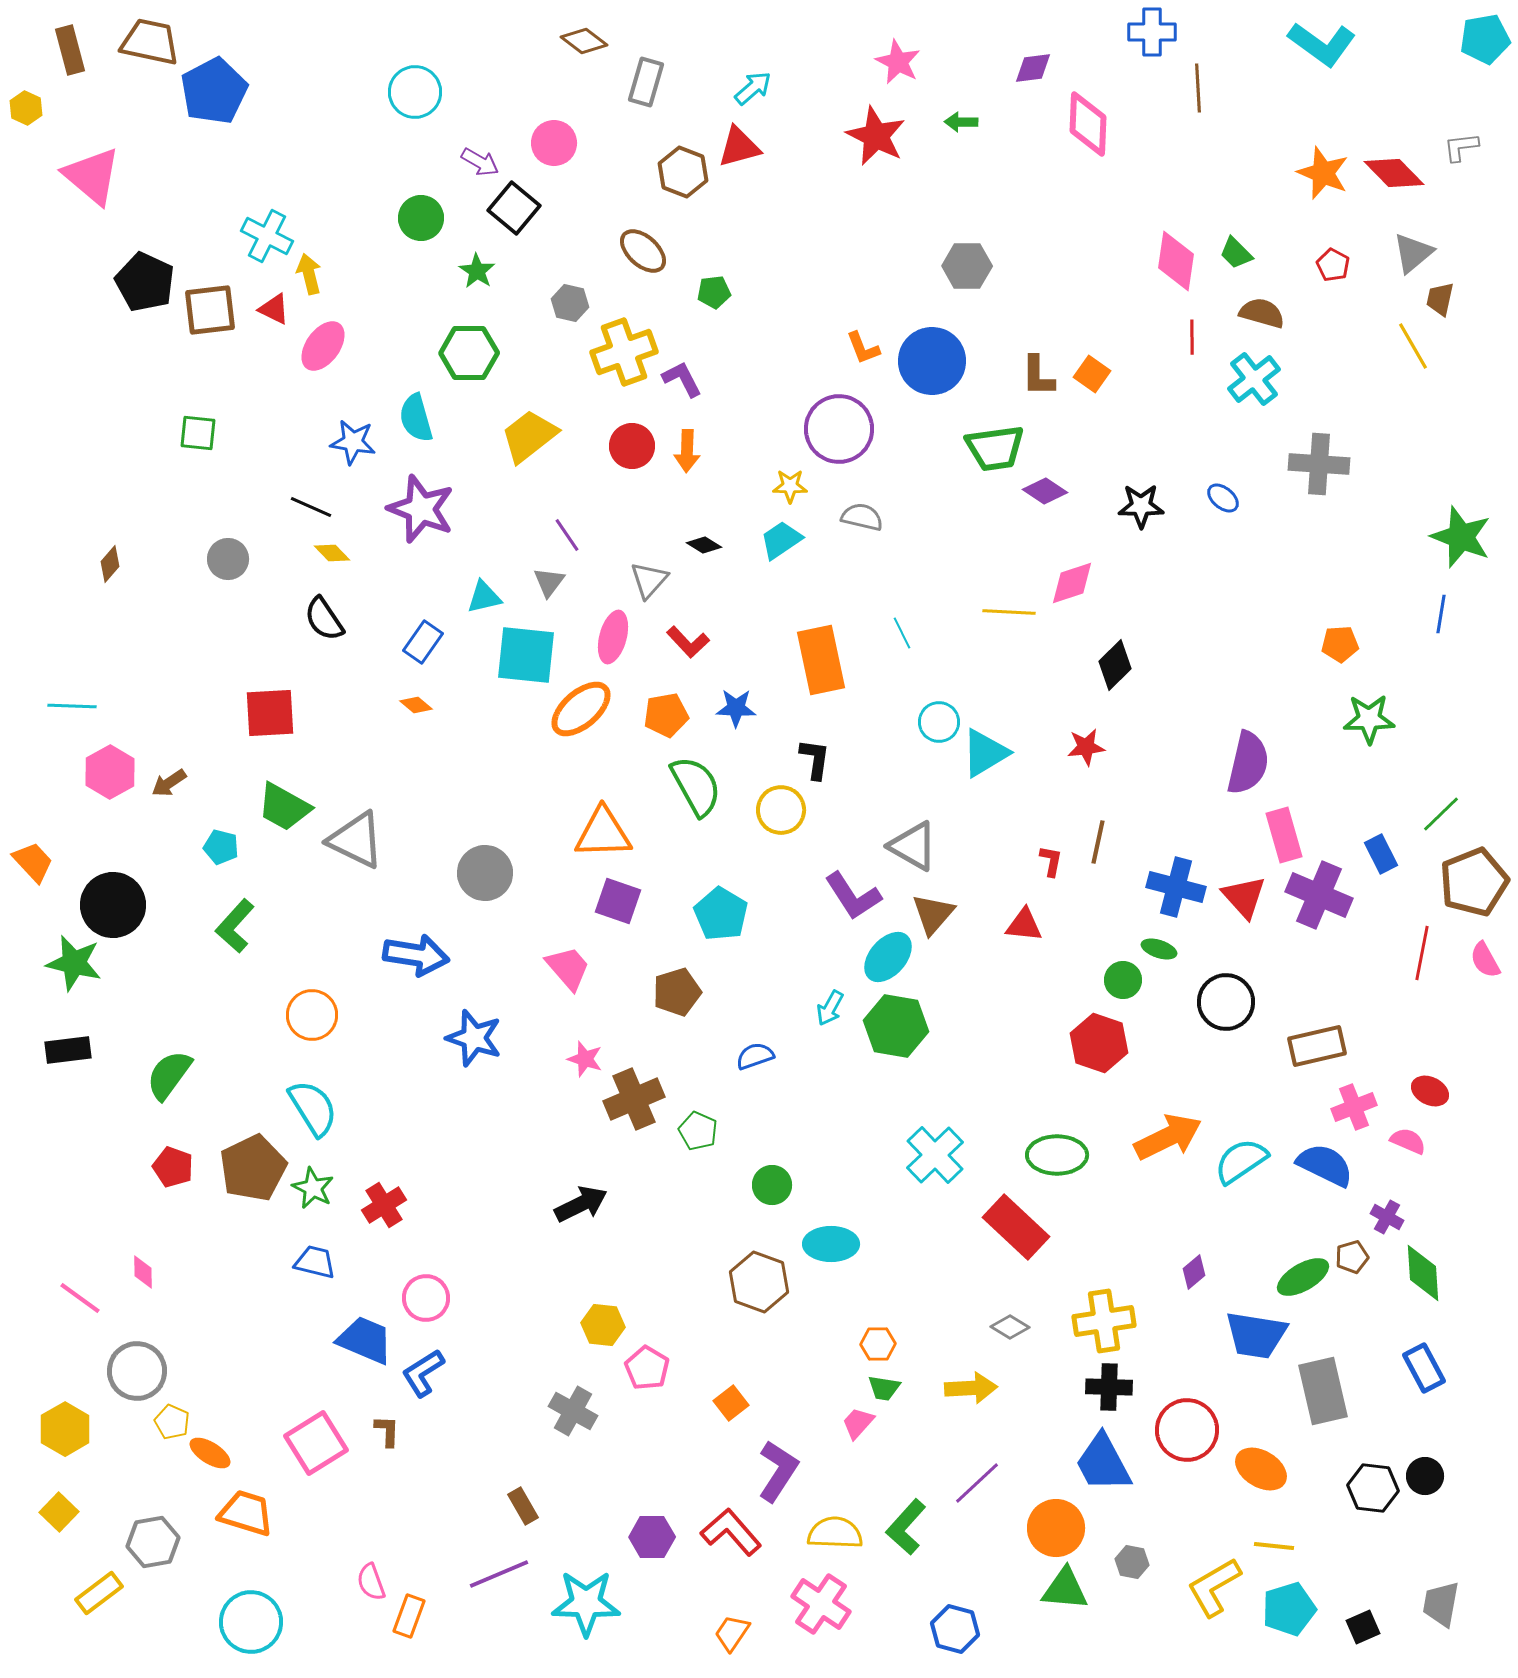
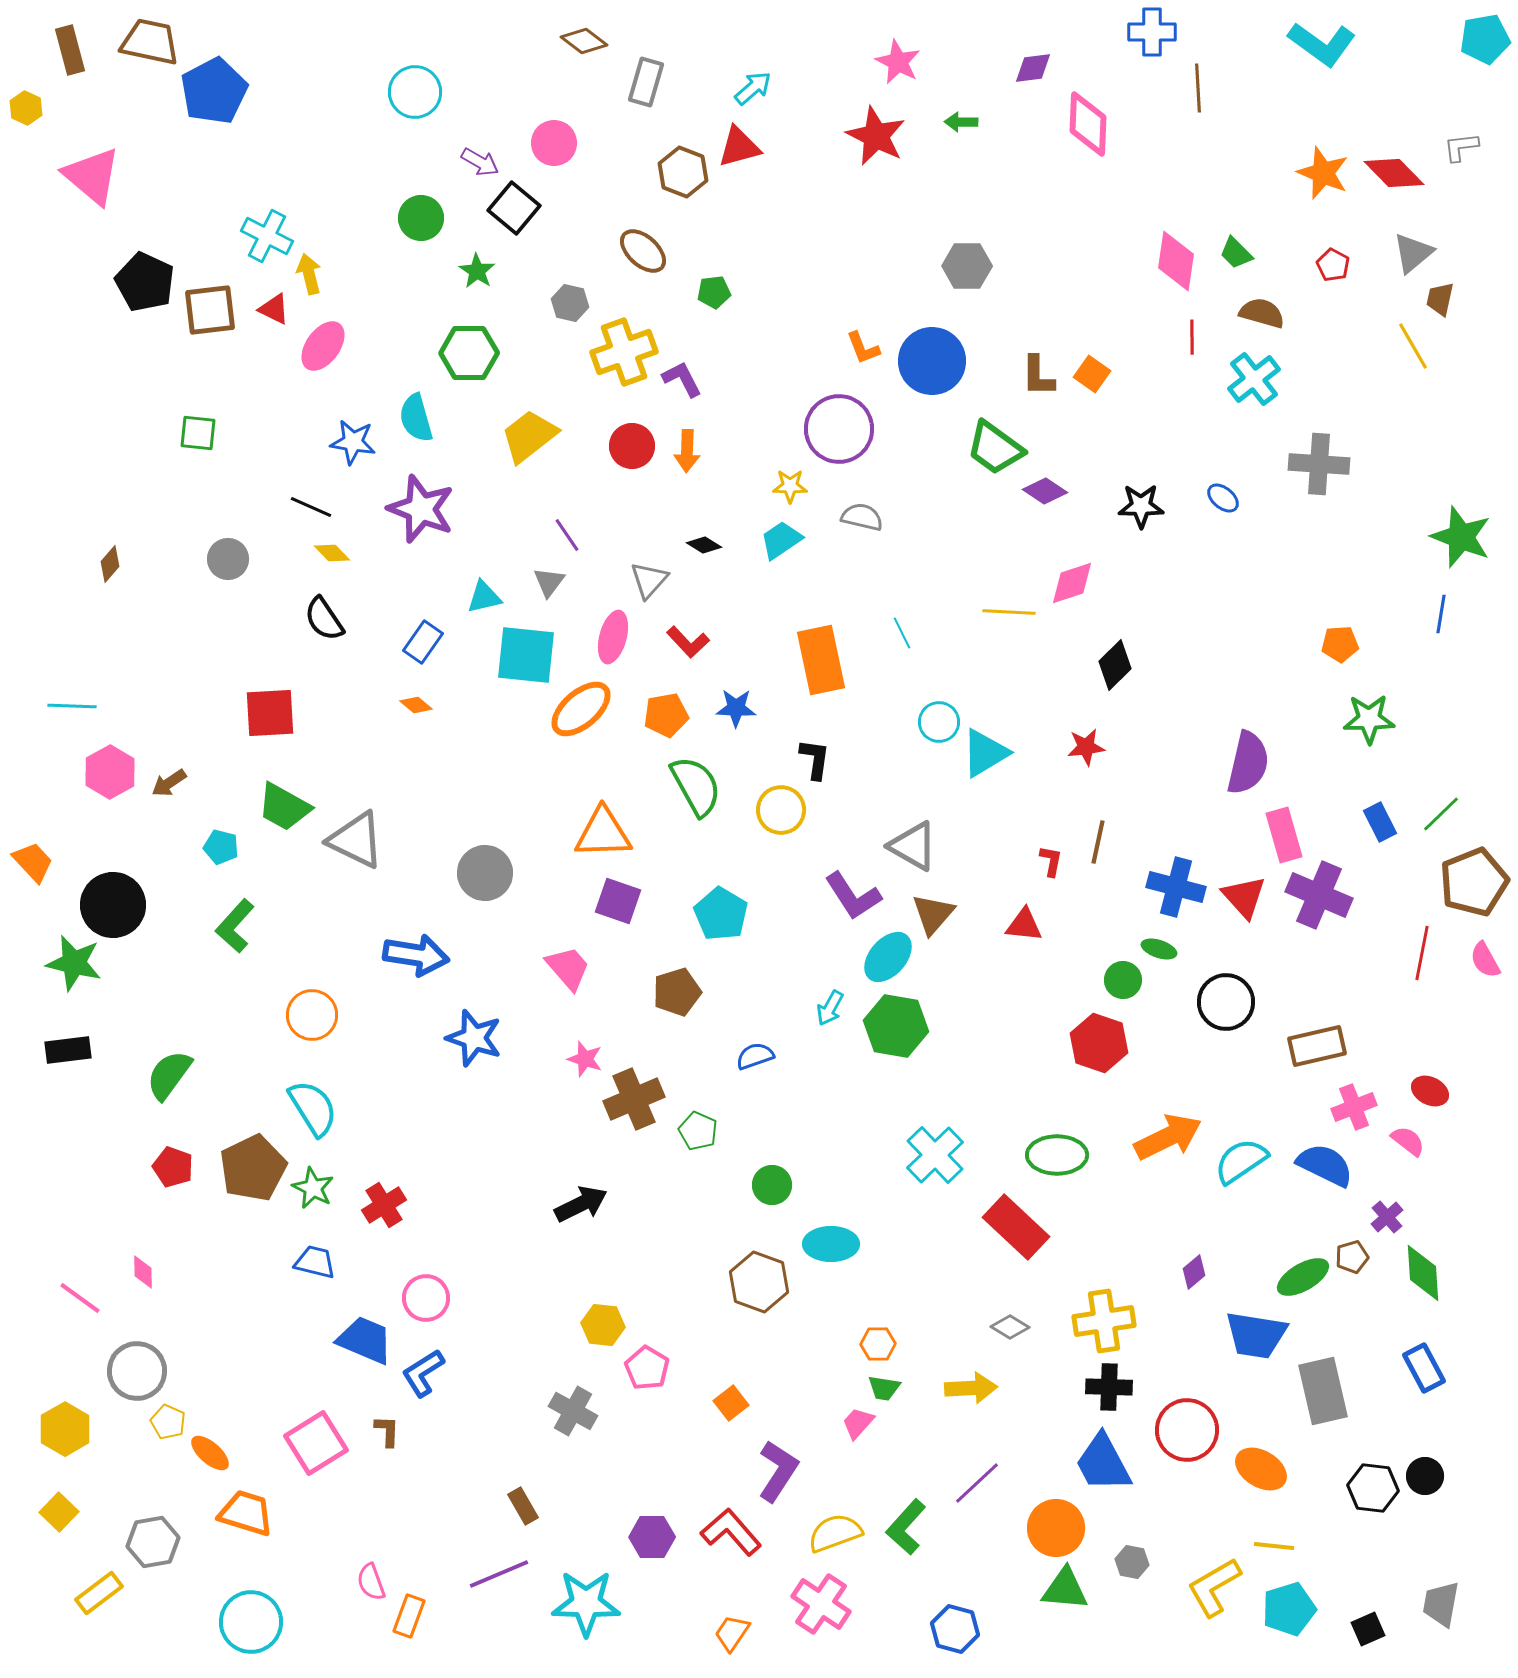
green trapezoid at (995, 448): rotated 44 degrees clockwise
blue rectangle at (1381, 854): moved 1 px left, 32 px up
pink semicircle at (1408, 1141): rotated 15 degrees clockwise
purple cross at (1387, 1217): rotated 20 degrees clockwise
yellow pentagon at (172, 1422): moved 4 px left
orange ellipse at (210, 1453): rotated 9 degrees clockwise
yellow semicircle at (835, 1533): rotated 22 degrees counterclockwise
black square at (1363, 1627): moved 5 px right, 2 px down
